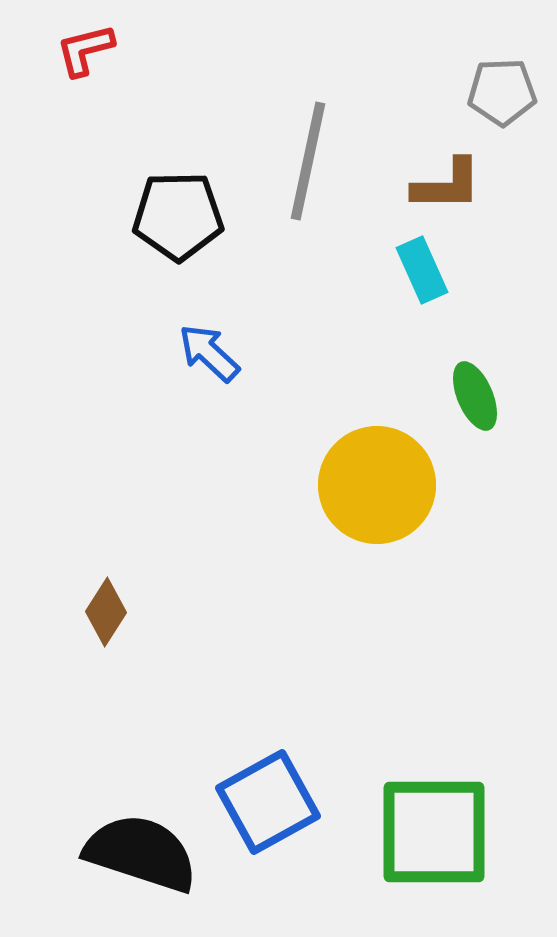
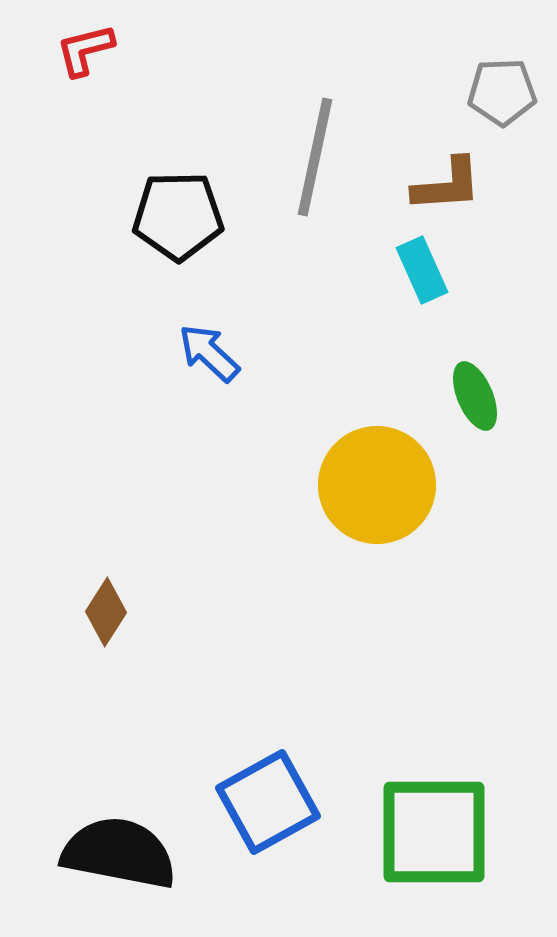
gray line: moved 7 px right, 4 px up
brown L-shape: rotated 4 degrees counterclockwise
black semicircle: moved 22 px left; rotated 7 degrees counterclockwise
